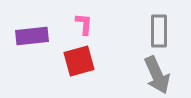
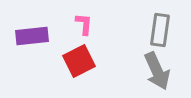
gray rectangle: moved 1 px right, 1 px up; rotated 8 degrees clockwise
red square: rotated 12 degrees counterclockwise
gray arrow: moved 4 px up
